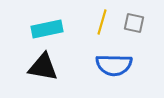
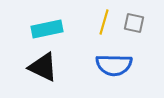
yellow line: moved 2 px right
black triangle: rotated 16 degrees clockwise
